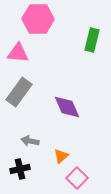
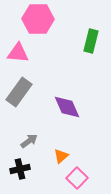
green rectangle: moved 1 px left, 1 px down
gray arrow: moved 1 px left; rotated 132 degrees clockwise
